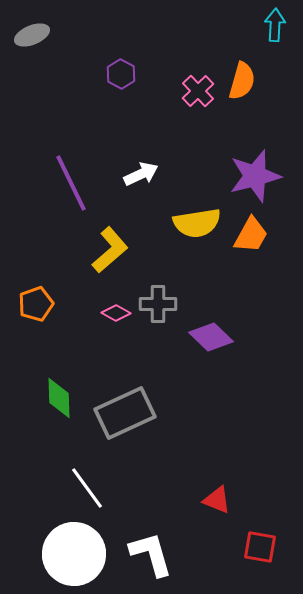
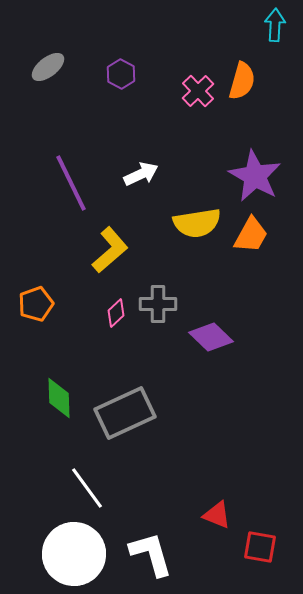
gray ellipse: moved 16 px right, 32 px down; rotated 16 degrees counterclockwise
purple star: rotated 28 degrees counterclockwise
pink diamond: rotated 72 degrees counterclockwise
red triangle: moved 15 px down
